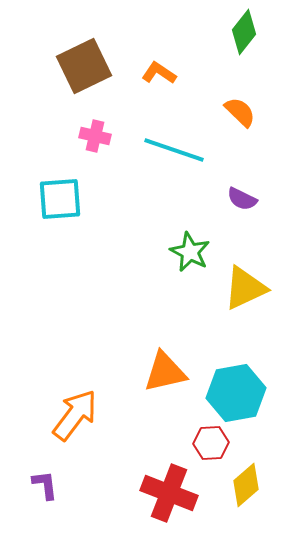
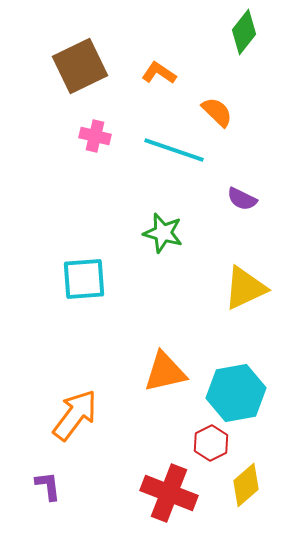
brown square: moved 4 px left
orange semicircle: moved 23 px left
cyan square: moved 24 px right, 80 px down
green star: moved 27 px left, 19 px up; rotated 12 degrees counterclockwise
red hexagon: rotated 24 degrees counterclockwise
purple L-shape: moved 3 px right, 1 px down
